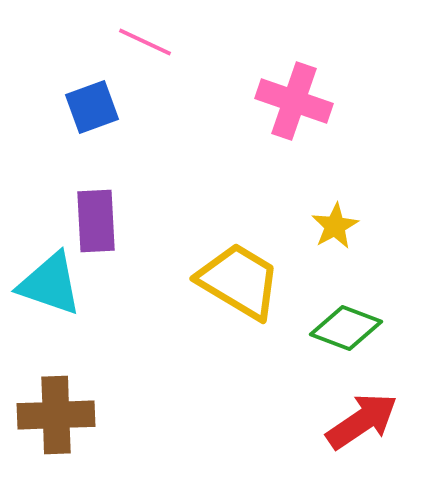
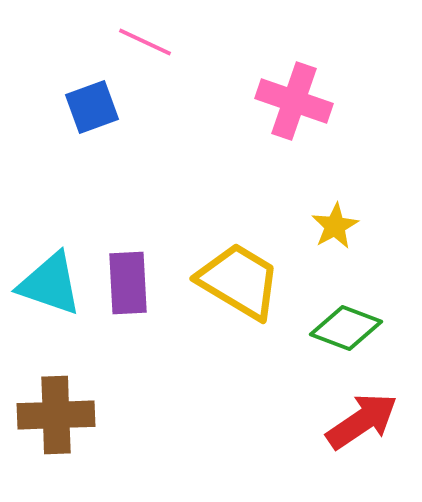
purple rectangle: moved 32 px right, 62 px down
